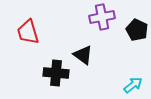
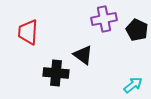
purple cross: moved 2 px right, 2 px down
red trapezoid: rotated 20 degrees clockwise
